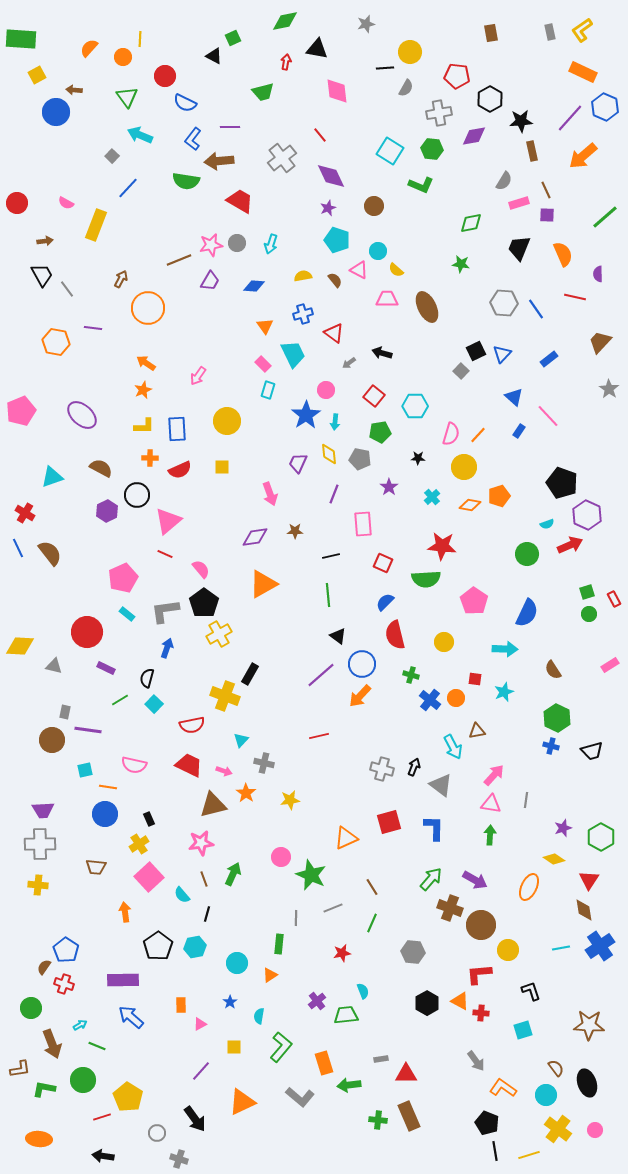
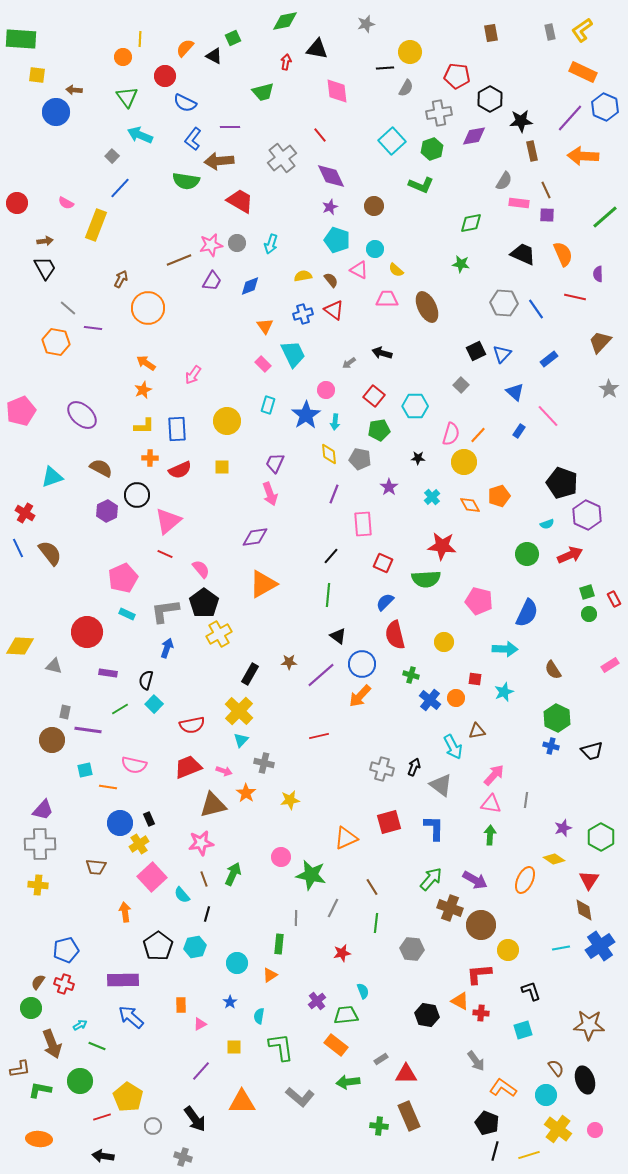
orange semicircle at (89, 48): moved 96 px right
yellow square at (37, 75): rotated 36 degrees clockwise
green hexagon at (432, 149): rotated 25 degrees counterclockwise
cyan square at (390, 151): moved 2 px right, 10 px up; rotated 16 degrees clockwise
orange arrow at (583, 156): rotated 44 degrees clockwise
blue line at (128, 188): moved 8 px left
pink rectangle at (519, 203): rotated 24 degrees clockwise
purple star at (328, 208): moved 2 px right, 1 px up
black trapezoid at (519, 248): moved 4 px right, 6 px down; rotated 92 degrees clockwise
cyan circle at (378, 251): moved 3 px left, 2 px up
black trapezoid at (42, 275): moved 3 px right, 7 px up
brown semicircle at (335, 280): moved 4 px left
purple trapezoid at (210, 281): moved 2 px right
blue diamond at (254, 286): moved 4 px left; rotated 25 degrees counterclockwise
gray line at (67, 289): moved 1 px right, 19 px down; rotated 12 degrees counterclockwise
red triangle at (334, 333): moved 23 px up
gray square at (461, 371): moved 14 px down
pink arrow at (198, 376): moved 5 px left, 1 px up
cyan rectangle at (268, 390): moved 15 px down
blue triangle at (514, 397): moved 1 px right, 5 px up
green pentagon at (380, 432): moved 1 px left, 2 px up
purple trapezoid at (298, 463): moved 23 px left
yellow circle at (464, 467): moved 5 px up
orange diamond at (470, 505): rotated 50 degrees clockwise
brown star at (295, 531): moved 6 px left, 131 px down
red arrow at (570, 545): moved 10 px down
black line at (331, 556): rotated 36 degrees counterclockwise
green line at (328, 595): rotated 10 degrees clockwise
pink pentagon at (474, 601): moved 5 px right; rotated 20 degrees counterclockwise
cyan rectangle at (127, 614): rotated 14 degrees counterclockwise
purple rectangle at (106, 668): moved 2 px right, 5 px down; rotated 18 degrees counterclockwise
black semicircle at (147, 678): moved 1 px left, 2 px down
yellow cross at (225, 696): moved 14 px right, 15 px down; rotated 24 degrees clockwise
green line at (120, 700): moved 9 px down
red trapezoid at (189, 765): moved 1 px left, 2 px down; rotated 48 degrees counterclockwise
purple trapezoid at (43, 810): rotated 45 degrees counterclockwise
blue circle at (105, 814): moved 15 px right, 9 px down
green star at (311, 875): rotated 12 degrees counterclockwise
pink square at (149, 877): moved 3 px right
orange ellipse at (529, 887): moved 4 px left, 7 px up
gray line at (333, 908): rotated 42 degrees counterclockwise
green line at (372, 923): moved 4 px right; rotated 18 degrees counterclockwise
blue pentagon at (66, 950): rotated 25 degrees clockwise
gray hexagon at (413, 952): moved 1 px left, 3 px up
brown semicircle at (44, 967): moved 6 px left, 15 px down
black hexagon at (427, 1003): moved 12 px down; rotated 20 degrees counterclockwise
green L-shape at (281, 1047): rotated 48 degrees counterclockwise
gray rectangle at (381, 1059): rotated 24 degrees counterclockwise
orange rectangle at (324, 1063): moved 12 px right, 18 px up; rotated 35 degrees counterclockwise
green circle at (83, 1080): moved 3 px left, 1 px down
black ellipse at (587, 1083): moved 2 px left, 3 px up
green arrow at (349, 1085): moved 1 px left, 3 px up
green L-shape at (44, 1089): moved 4 px left, 1 px down
orange triangle at (242, 1102): rotated 24 degrees clockwise
green cross at (378, 1120): moved 1 px right, 6 px down
gray circle at (157, 1133): moved 4 px left, 7 px up
black line at (495, 1151): rotated 24 degrees clockwise
gray cross at (179, 1159): moved 4 px right, 2 px up
